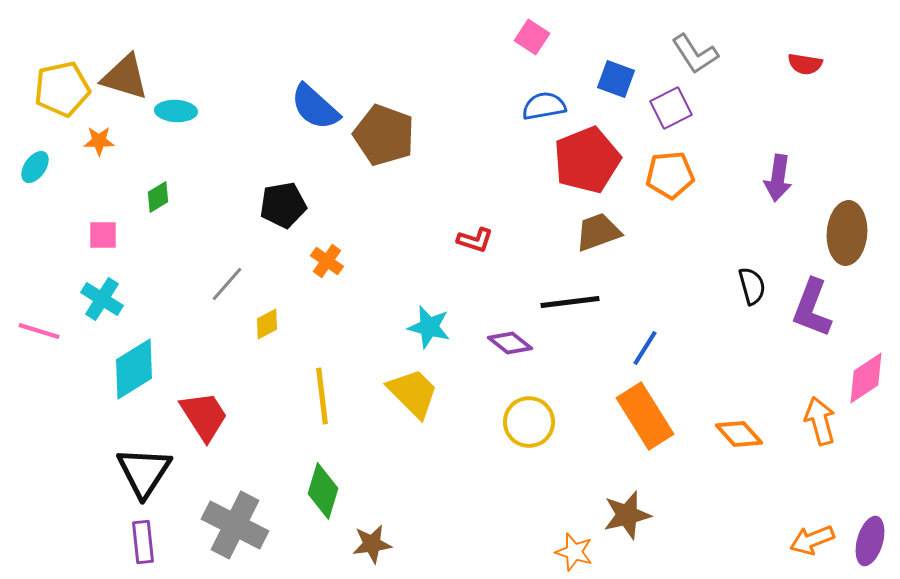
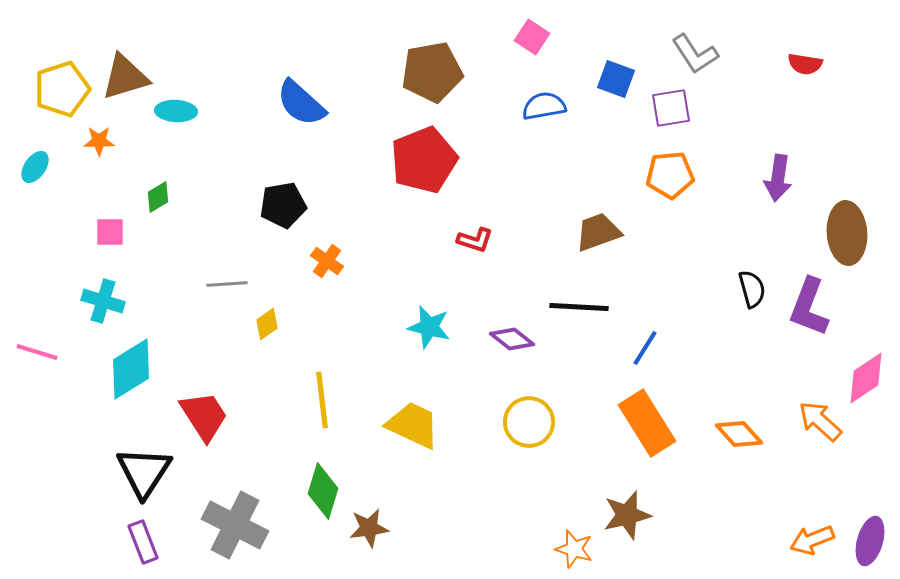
brown triangle at (125, 77): rotated 34 degrees counterclockwise
yellow pentagon at (62, 89): rotated 6 degrees counterclockwise
blue semicircle at (315, 107): moved 14 px left, 4 px up
purple square at (671, 108): rotated 18 degrees clockwise
brown pentagon at (384, 135): moved 48 px right, 63 px up; rotated 30 degrees counterclockwise
red pentagon at (587, 160): moved 163 px left
brown ellipse at (847, 233): rotated 8 degrees counterclockwise
pink square at (103, 235): moved 7 px right, 3 px up
gray line at (227, 284): rotated 45 degrees clockwise
black semicircle at (752, 286): moved 3 px down
cyan cross at (102, 299): moved 1 px right, 2 px down; rotated 15 degrees counterclockwise
black line at (570, 302): moved 9 px right, 5 px down; rotated 10 degrees clockwise
purple L-shape at (812, 308): moved 3 px left, 1 px up
yellow diamond at (267, 324): rotated 8 degrees counterclockwise
pink line at (39, 331): moved 2 px left, 21 px down
purple diamond at (510, 343): moved 2 px right, 4 px up
cyan diamond at (134, 369): moved 3 px left
yellow trapezoid at (413, 393): moved 32 px down; rotated 20 degrees counterclockwise
yellow line at (322, 396): moved 4 px down
orange rectangle at (645, 416): moved 2 px right, 7 px down
orange arrow at (820, 421): rotated 33 degrees counterclockwise
purple rectangle at (143, 542): rotated 15 degrees counterclockwise
brown star at (372, 544): moved 3 px left, 16 px up
orange star at (574, 552): moved 3 px up
